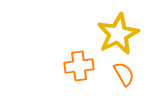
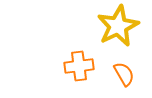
yellow star: moved 8 px up
